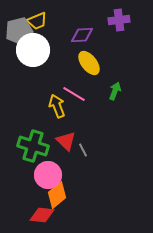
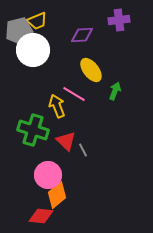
yellow ellipse: moved 2 px right, 7 px down
green cross: moved 16 px up
red diamond: moved 1 px left, 1 px down
